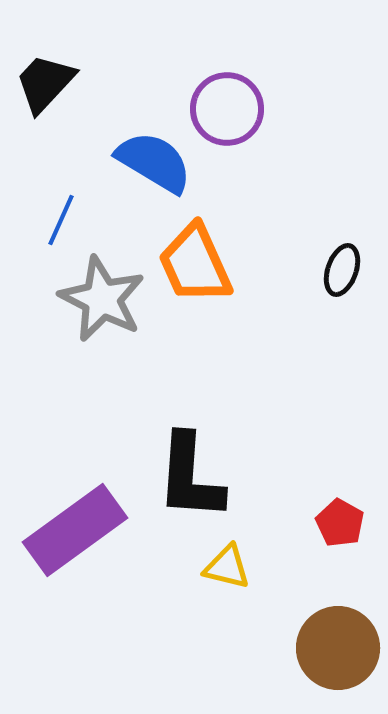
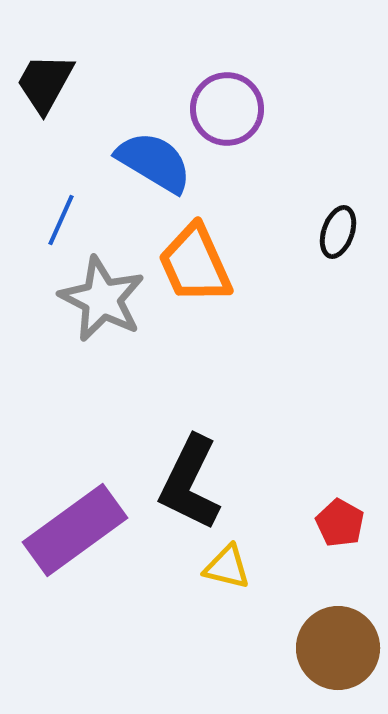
black trapezoid: rotated 14 degrees counterclockwise
black ellipse: moved 4 px left, 38 px up
black L-shape: moved 6 px down; rotated 22 degrees clockwise
